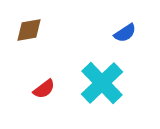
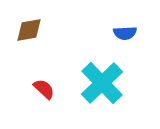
blue semicircle: rotated 30 degrees clockwise
red semicircle: rotated 100 degrees counterclockwise
